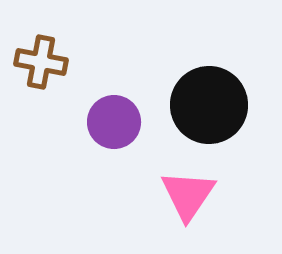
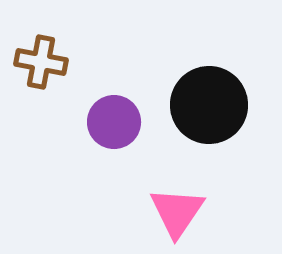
pink triangle: moved 11 px left, 17 px down
